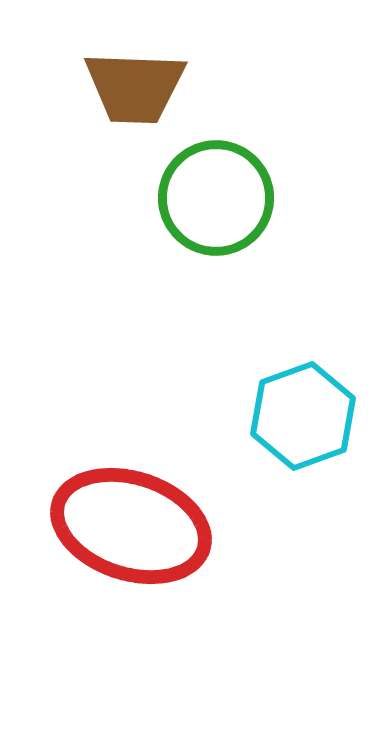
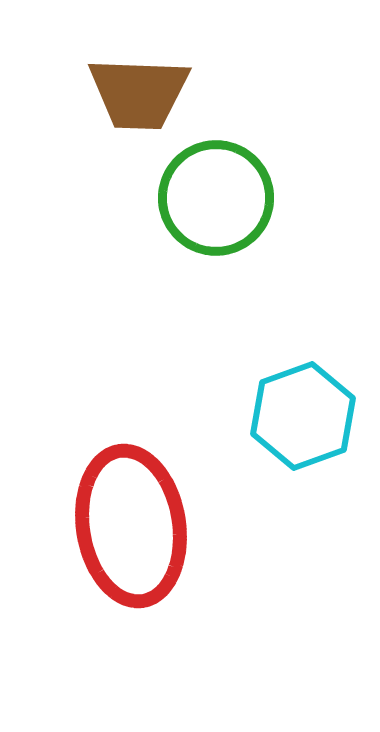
brown trapezoid: moved 4 px right, 6 px down
red ellipse: rotated 63 degrees clockwise
